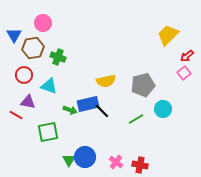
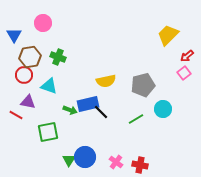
brown hexagon: moved 3 px left, 9 px down
black line: moved 1 px left, 1 px down
